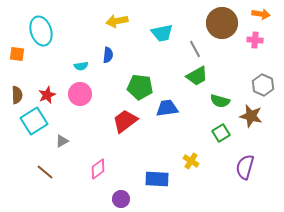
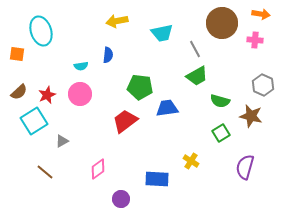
brown semicircle: moved 2 px right, 3 px up; rotated 48 degrees clockwise
